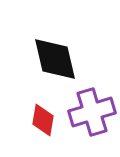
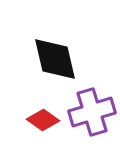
red diamond: rotated 64 degrees counterclockwise
